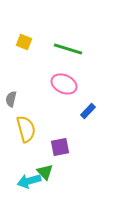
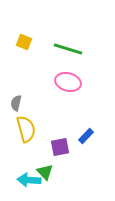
pink ellipse: moved 4 px right, 2 px up; rotated 10 degrees counterclockwise
gray semicircle: moved 5 px right, 4 px down
blue rectangle: moved 2 px left, 25 px down
cyan arrow: moved 1 px up; rotated 20 degrees clockwise
